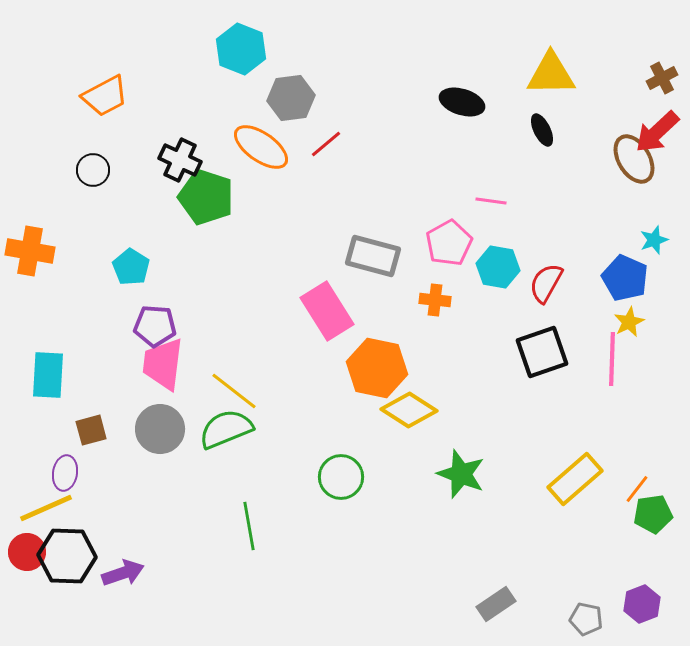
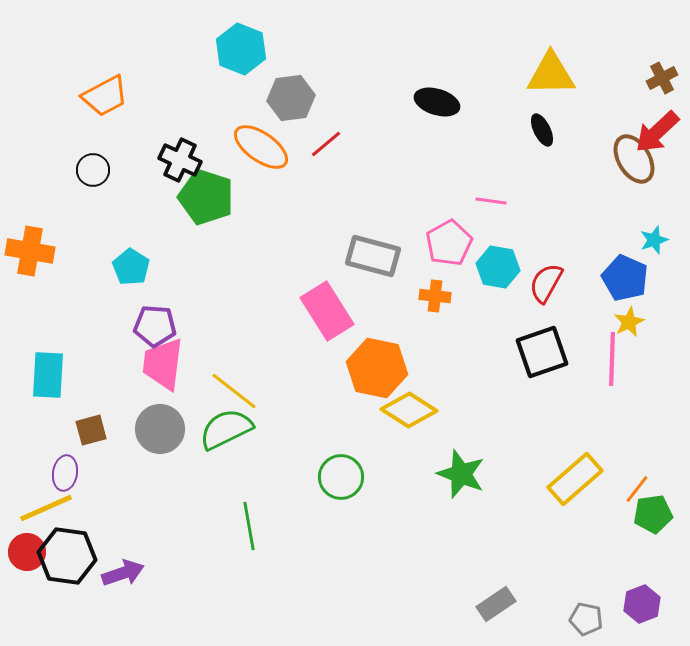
black ellipse at (462, 102): moved 25 px left
orange cross at (435, 300): moved 4 px up
green semicircle at (226, 429): rotated 4 degrees counterclockwise
black hexagon at (67, 556): rotated 6 degrees clockwise
